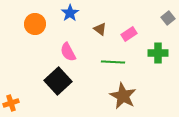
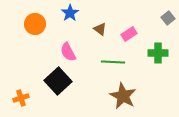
orange cross: moved 10 px right, 5 px up
